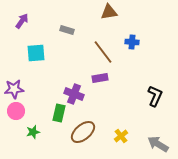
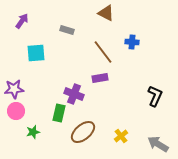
brown triangle: moved 3 px left, 1 px down; rotated 36 degrees clockwise
